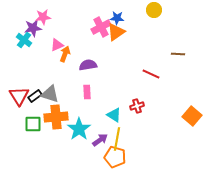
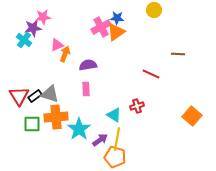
pink rectangle: moved 1 px left, 3 px up
green square: moved 1 px left
